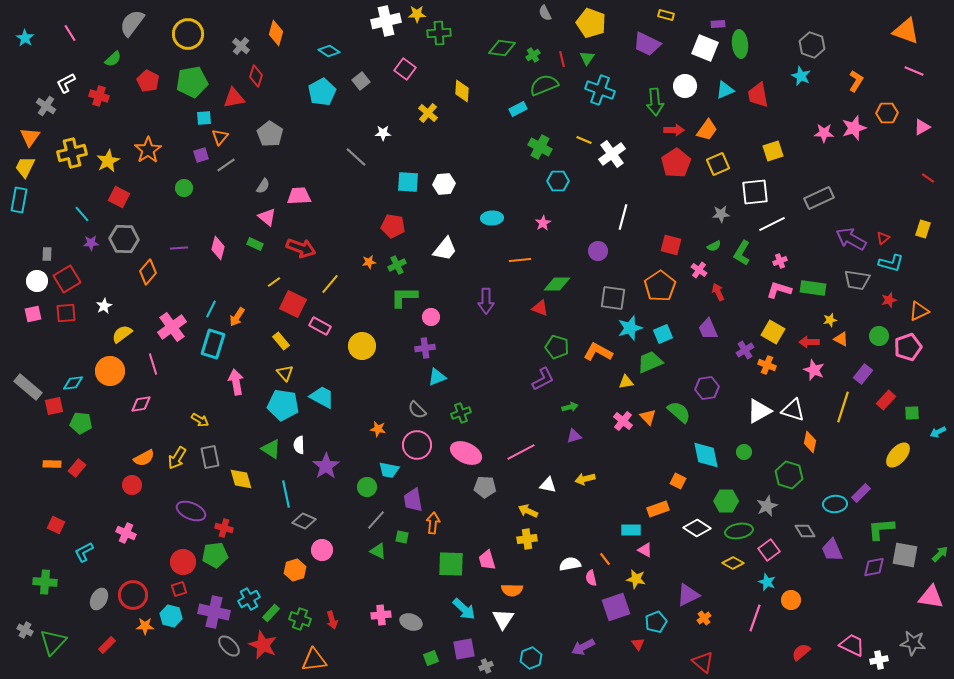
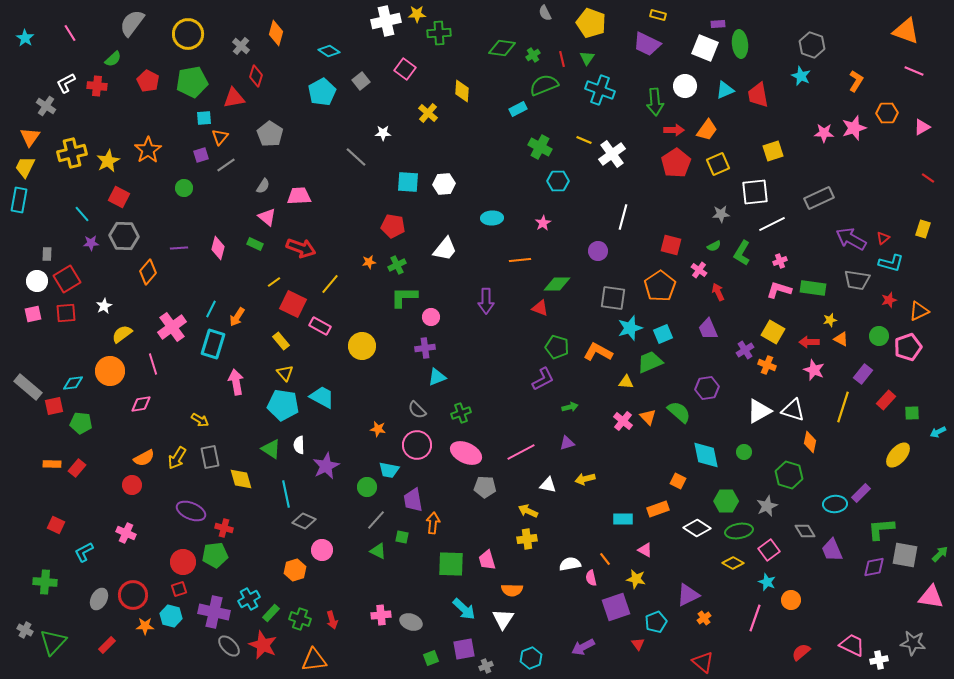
yellow rectangle at (666, 15): moved 8 px left
red cross at (99, 96): moved 2 px left, 10 px up; rotated 12 degrees counterclockwise
gray hexagon at (124, 239): moved 3 px up
yellow triangle at (626, 382): rotated 14 degrees clockwise
purple triangle at (574, 436): moved 7 px left, 7 px down
purple star at (326, 466): rotated 8 degrees clockwise
cyan rectangle at (631, 530): moved 8 px left, 11 px up
